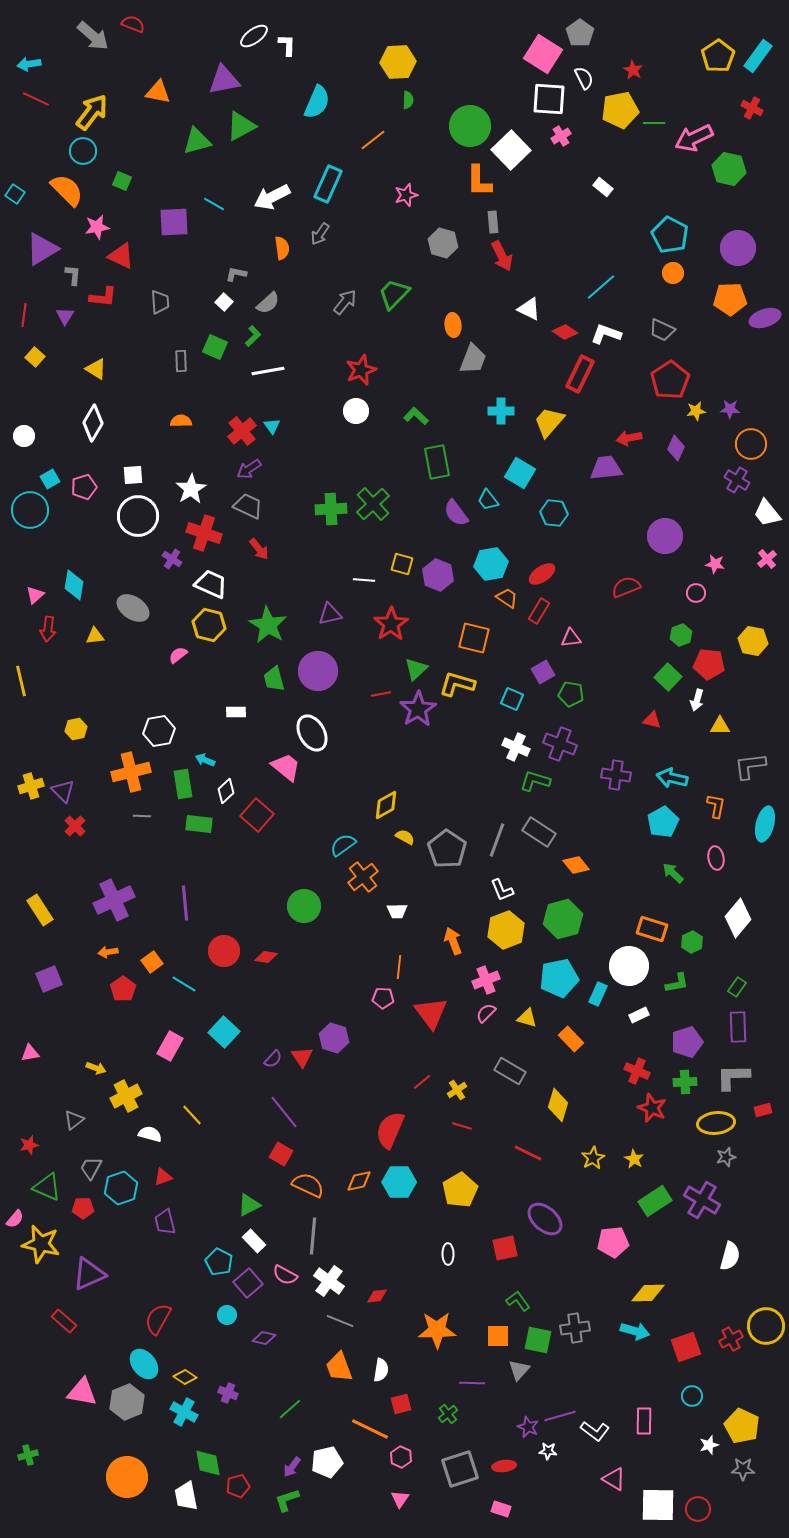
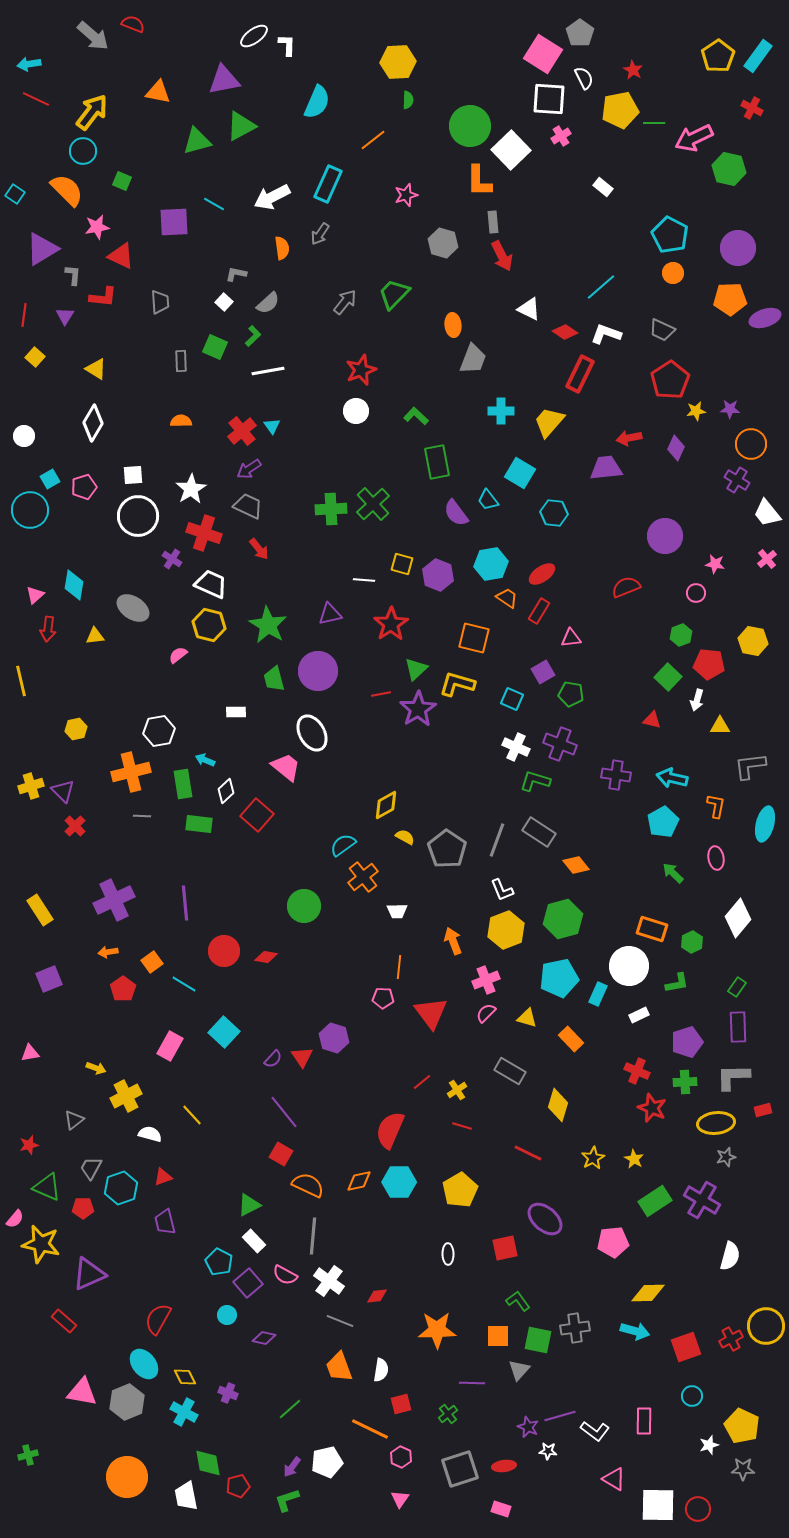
yellow diamond at (185, 1377): rotated 30 degrees clockwise
